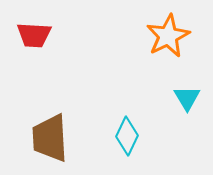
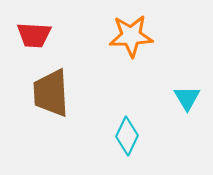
orange star: moved 37 px left; rotated 24 degrees clockwise
brown trapezoid: moved 1 px right, 45 px up
